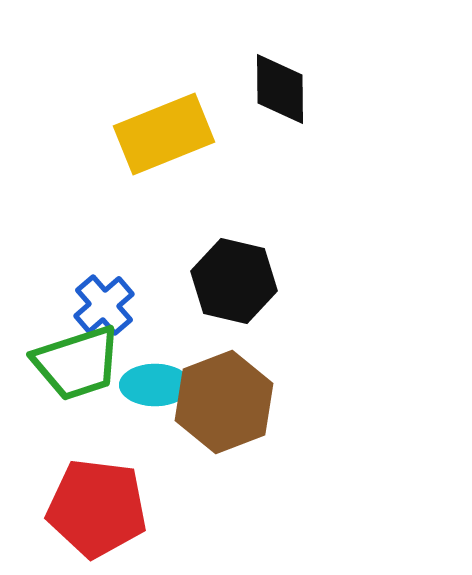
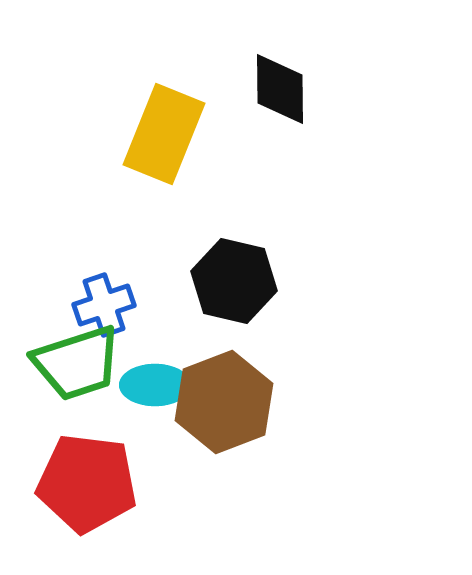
yellow rectangle: rotated 46 degrees counterclockwise
blue cross: rotated 22 degrees clockwise
red pentagon: moved 10 px left, 25 px up
